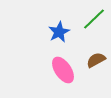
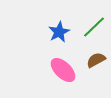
green line: moved 8 px down
pink ellipse: rotated 12 degrees counterclockwise
